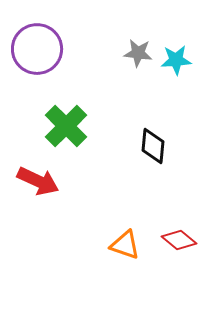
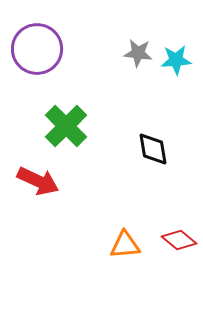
black diamond: moved 3 px down; rotated 15 degrees counterclockwise
orange triangle: rotated 24 degrees counterclockwise
